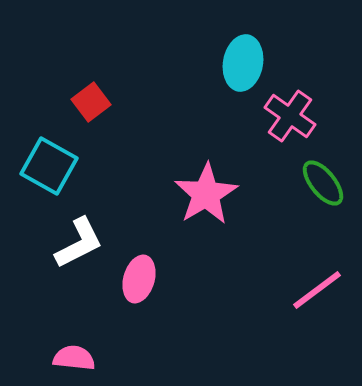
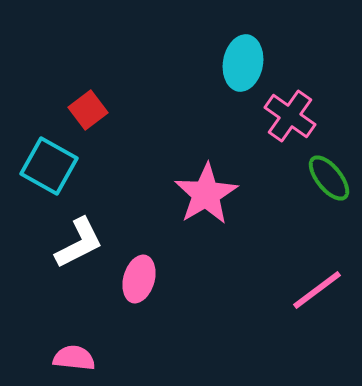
red square: moved 3 px left, 8 px down
green ellipse: moved 6 px right, 5 px up
